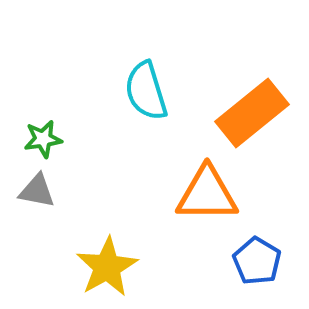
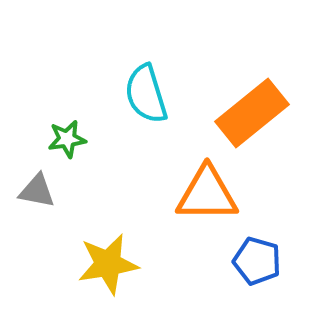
cyan semicircle: moved 3 px down
green star: moved 24 px right
blue pentagon: rotated 15 degrees counterclockwise
yellow star: moved 1 px right, 3 px up; rotated 20 degrees clockwise
